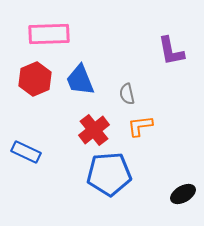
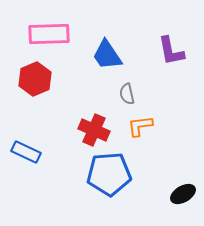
blue trapezoid: moved 27 px right, 25 px up; rotated 12 degrees counterclockwise
red cross: rotated 28 degrees counterclockwise
